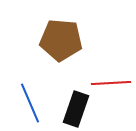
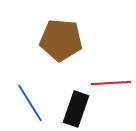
blue line: rotated 9 degrees counterclockwise
